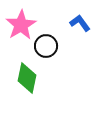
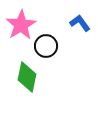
green diamond: moved 1 px up
